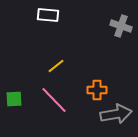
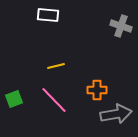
yellow line: rotated 24 degrees clockwise
green square: rotated 18 degrees counterclockwise
